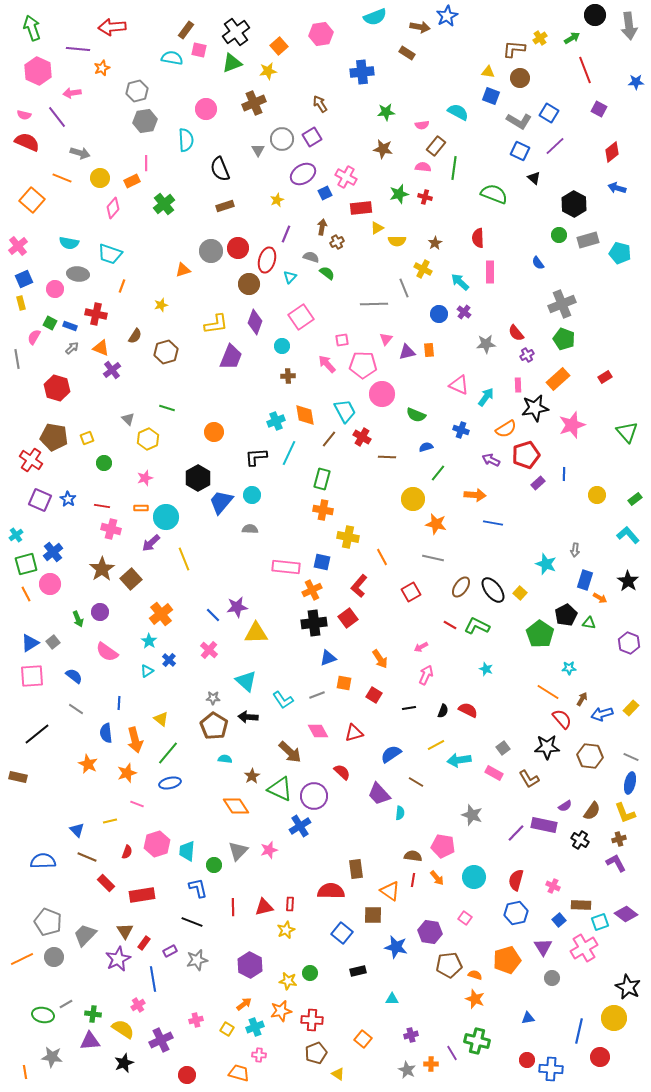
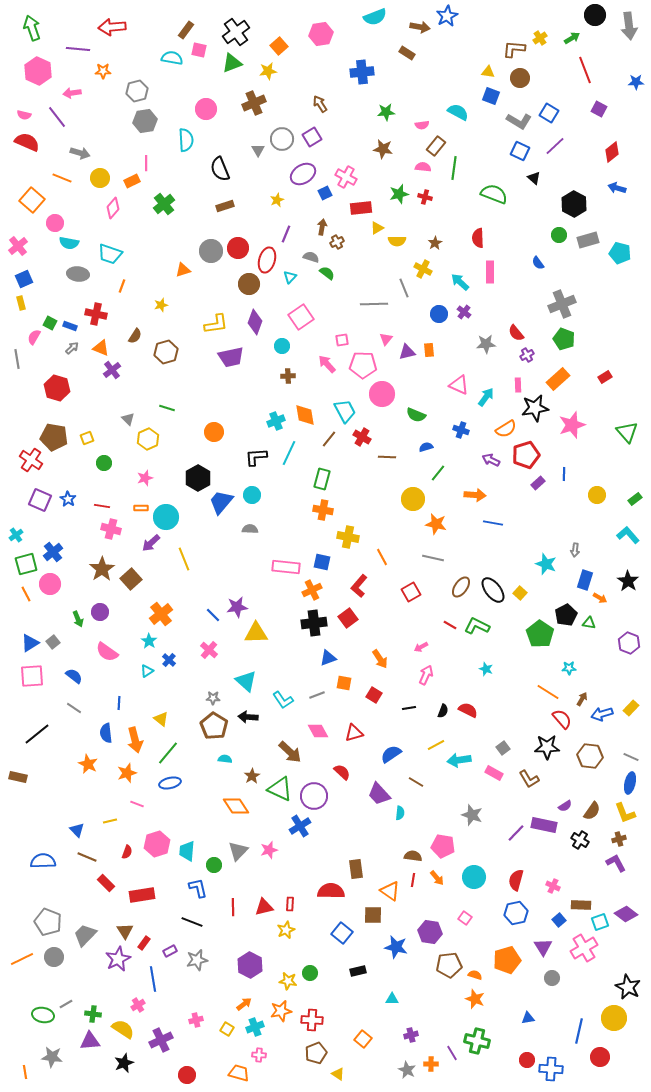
orange star at (102, 68): moved 1 px right, 3 px down; rotated 21 degrees clockwise
pink circle at (55, 289): moved 66 px up
purple trapezoid at (231, 357): rotated 56 degrees clockwise
gray line at (76, 709): moved 2 px left, 1 px up
